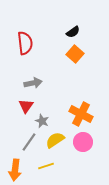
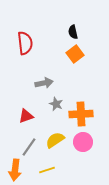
black semicircle: rotated 112 degrees clockwise
orange square: rotated 12 degrees clockwise
gray arrow: moved 11 px right
red triangle: moved 10 px down; rotated 35 degrees clockwise
orange cross: rotated 30 degrees counterclockwise
gray star: moved 14 px right, 17 px up
gray line: moved 5 px down
yellow line: moved 1 px right, 4 px down
